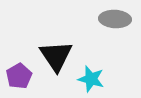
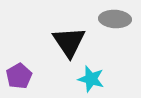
black triangle: moved 13 px right, 14 px up
